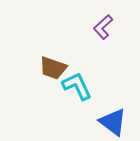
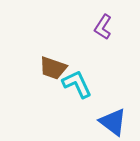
purple L-shape: rotated 15 degrees counterclockwise
cyan L-shape: moved 2 px up
